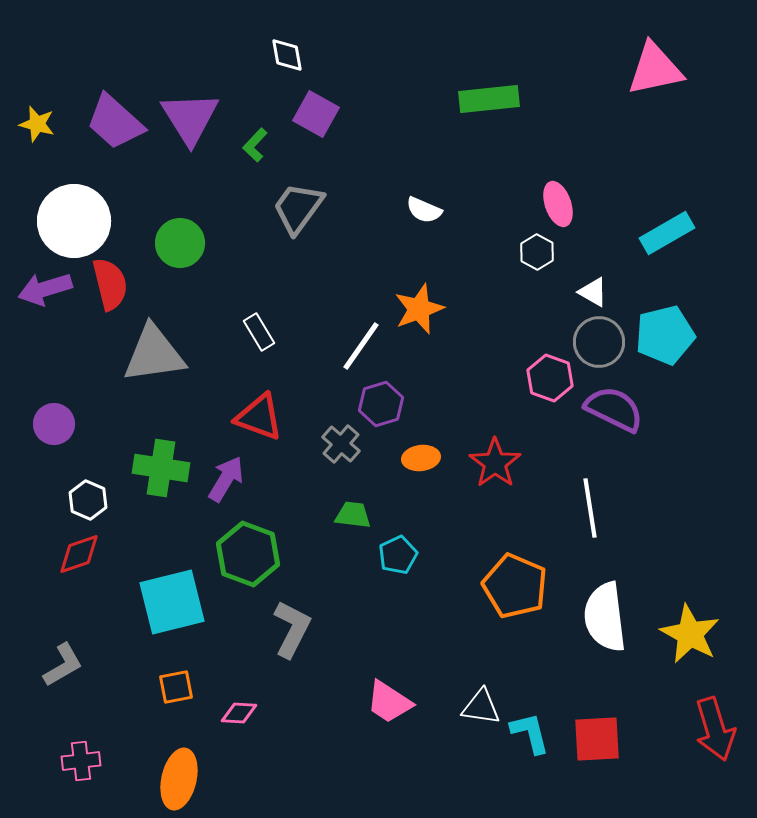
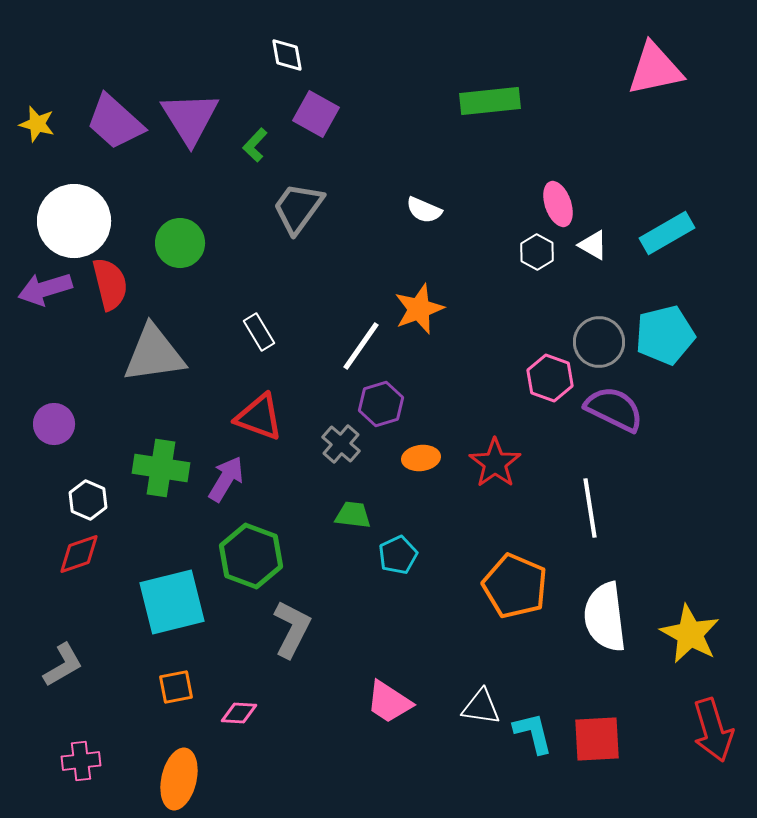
green rectangle at (489, 99): moved 1 px right, 2 px down
white triangle at (593, 292): moved 47 px up
green hexagon at (248, 554): moved 3 px right, 2 px down
red arrow at (715, 729): moved 2 px left, 1 px down
cyan L-shape at (530, 733): moved 3 px right
